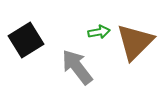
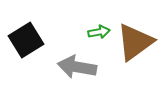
brown triangle: rotated 9 degrees clockwise
gray arrow: rotated 42 degrees counterclockwise
